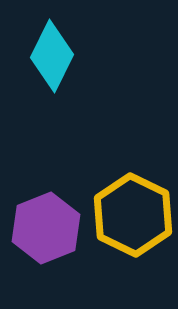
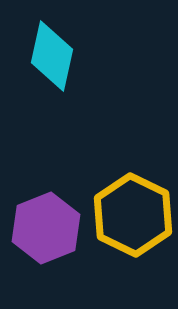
cyan diamond: rotated 14 degrees counterclockwise
